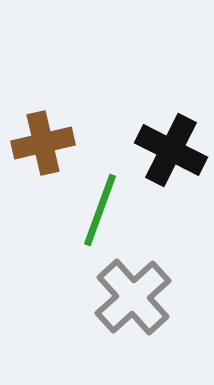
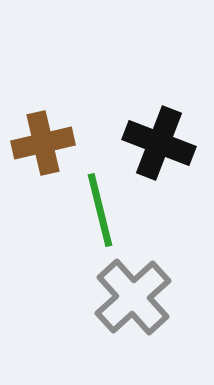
black cross: moved 12 px left, 7 px up; rotated 6 degrees counterclockwise
green line: rotated 34 degrees counterclockwise
